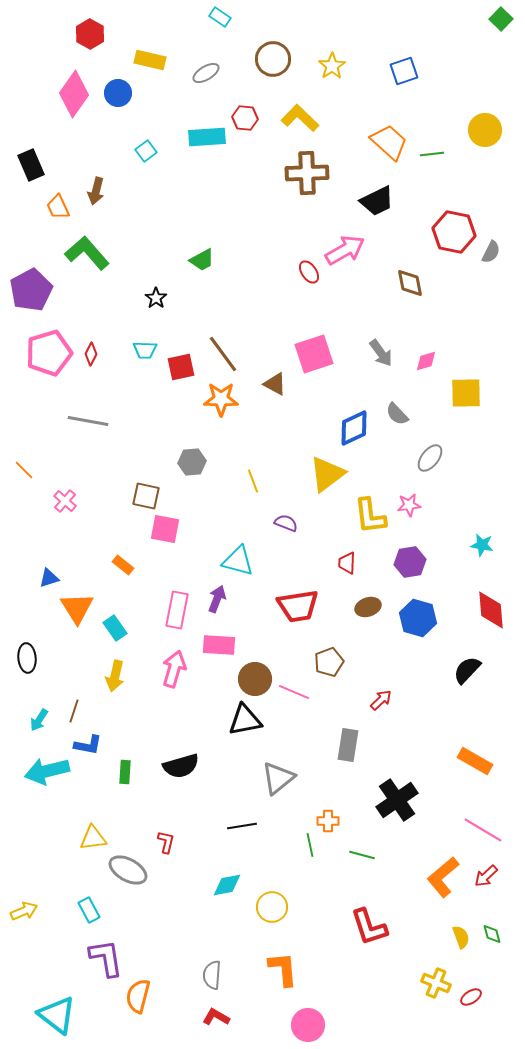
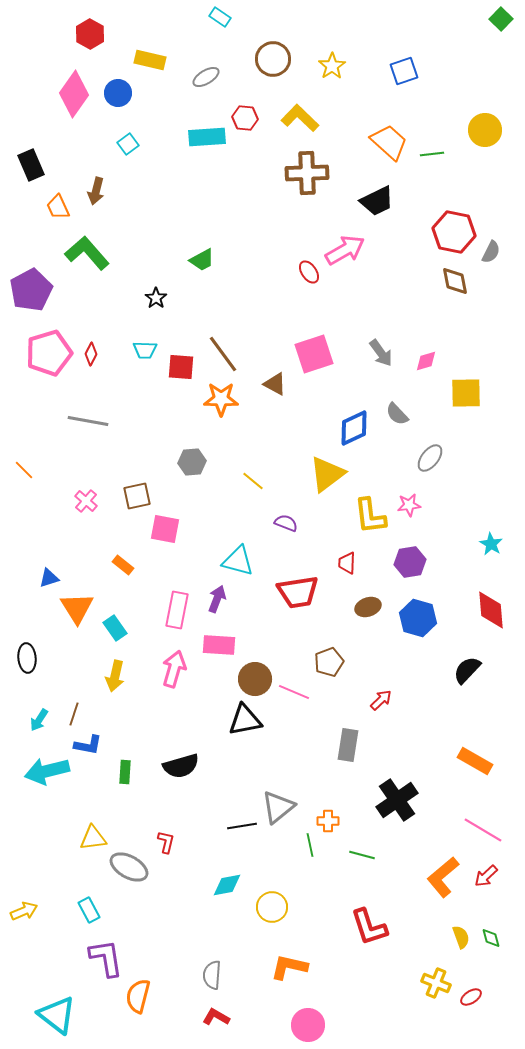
gray ellipse at (206, 73): moved 4 px down
cyan square at (146, 151): moved 18 px left, 7 px up
brown diamond at (410, 283): moved 45 px right, 2 px up
red square at (181, 367): rotated 16 degrees clockwise
yellow line at (253, 481): rotated 30 degrees counterclockwise
brown square at (146, 496): moved 9 px left; rotated 24 degrees counterclockwise
pink cross at (65, 501): moved 21 px right
cyan star at (482, 545): moved 9 px right, 1 px up; rotated 20 degrees clockwise
red trapezoid at (298, 606): moved 14 px up
brown line at (74, 711): moved 3 px down
gray triangle at (278, 778): moved 29 px down
gray ellipse at (128, 870): moved 1 px right, 3 px up
green diamond at (492, 934): moved 1 px left, 4 px down
orange L-shape at (283, 969): moved 6 px right, 2 px up; rotated 72 degrees counterclockwise
